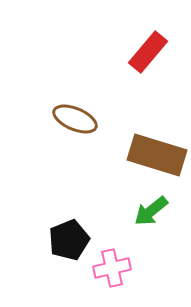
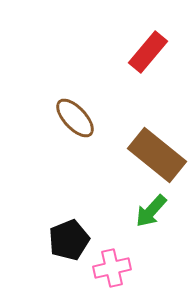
brown ellipse: moved 1 px up; rotated 24 degrees clockwise
brown rectangle: rotated 22 degrees clockwise
green arrow: rotated 9 degrees counterclockwise
